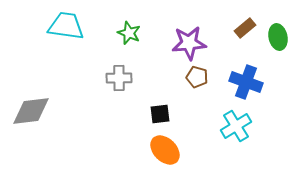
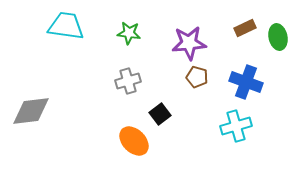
brown rectangle: rotated 15 degrees clockwise
green star: rotated 15 degrees counterclockwise
gray cross: moved 9 px right, 3 px down; rotated 15 degrees counterclockwise
black square: rotated 30 degrees counterclockwise
cyan cross: rotated 16 degrees clockwise
orange ellipse: moved 31 px left, 9 px up
